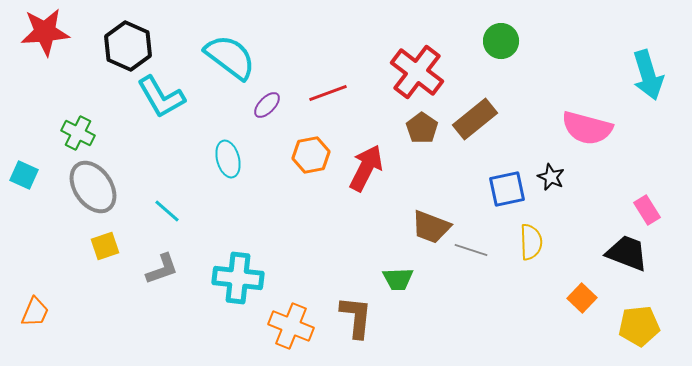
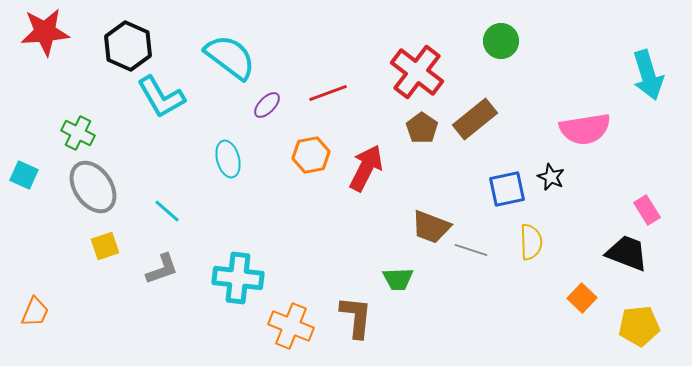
pink semicircle: moved 2 px left, 1 px down; rotated 24 degrees counterclockwise
